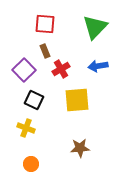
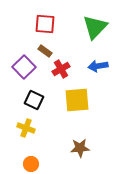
brown rectangle: rotated 32 degrees counterclockwise
purple square: moved 3 px up
